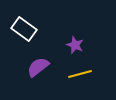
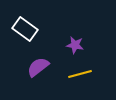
white rectangle: moved 1 px right
purple star: rotated 12 degrees counterclockwise
